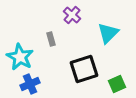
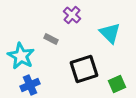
cyan triangle: moved 2 px right; rotated 30 degrees counterclockwise
gray rectangle: rotated 48 degrees counterclockwise
cyan star: moved 1 px right, 1 px up
blue cross: moved 1 px down
